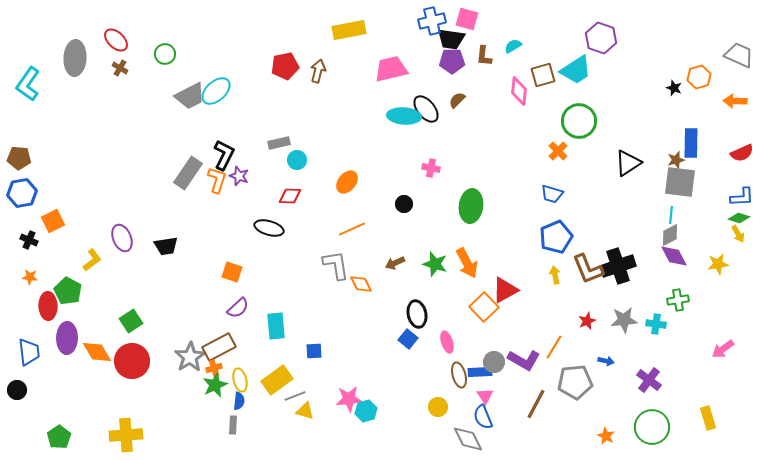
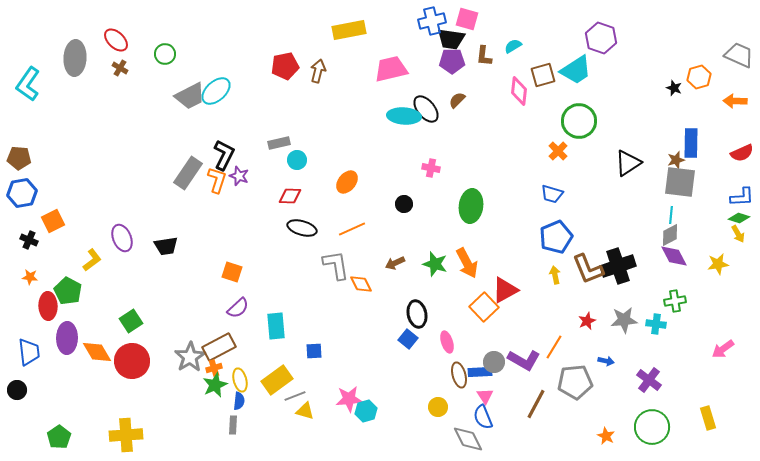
black ellipse at (269, 228): moved 33 px right
green cross at (678, 300): moved 3 px left, 1 px down
